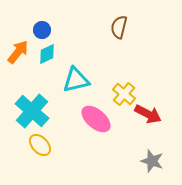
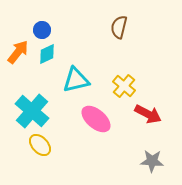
yellow cross: moved 8 px up
gray star: rotated 15 degrees counterclockwise
